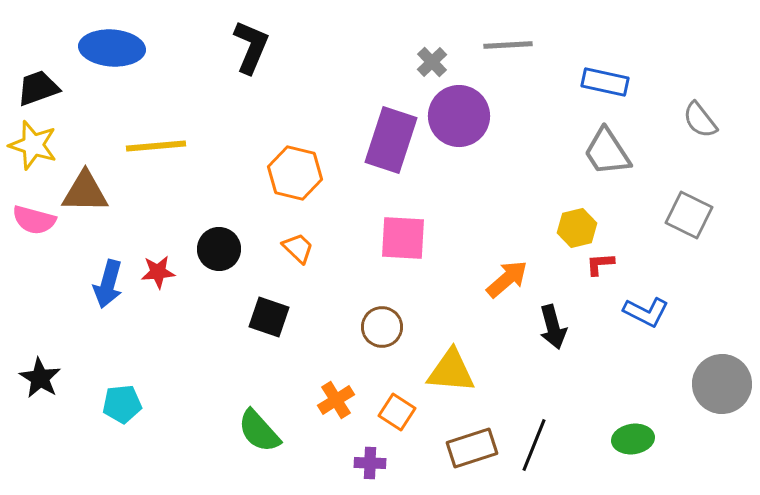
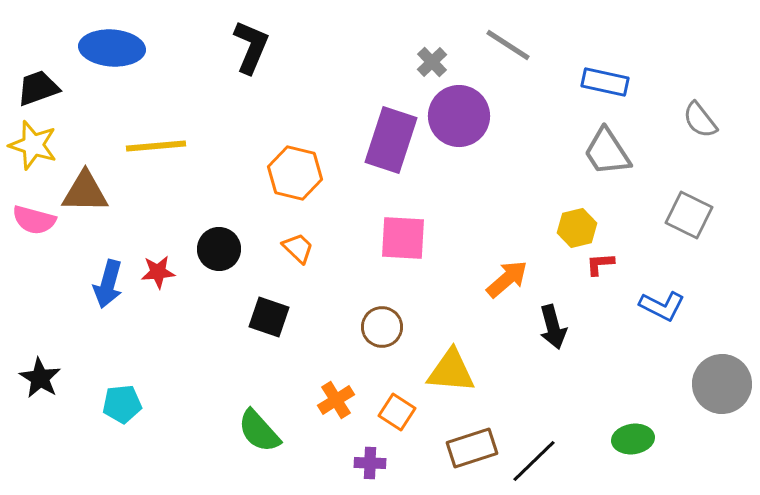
gray line: rotated 36 degrees clockwise
blue L-shape: moved 16 px right, 6 px up
black line: moved 16 px down; rotated 24 degrees clockwise
